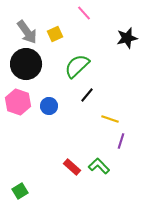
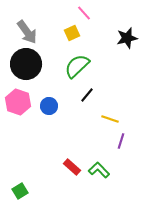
yellow square: moved 17 px right, 1 px up
green L-shape: moved 4 px down
